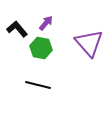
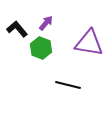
purple triangle: rotated 40 degrees counterclockwise
green hexagon: rotated 10 degrees clockwise
black line: moved 30 px right
